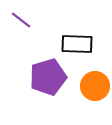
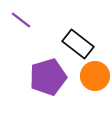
black rectangle: moved 1 px right; rotated 36 degrees clockwise
orange circle: moved 10 px up
